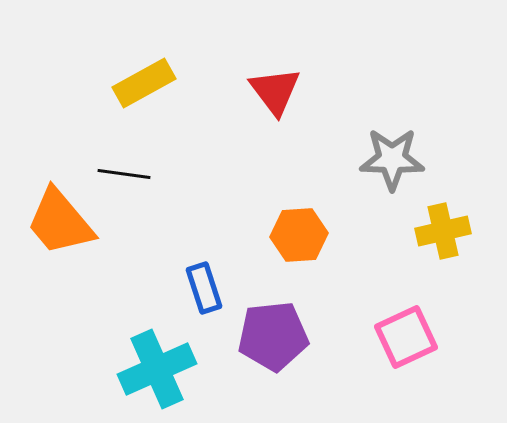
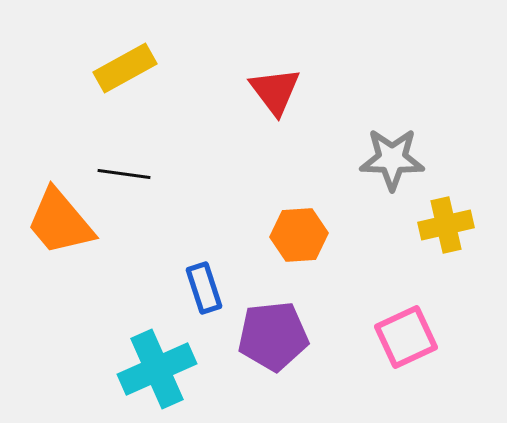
yellow rectangle: moved 19 px left, 15 px up
yellow cross: moved 3 px right, 6 px up
